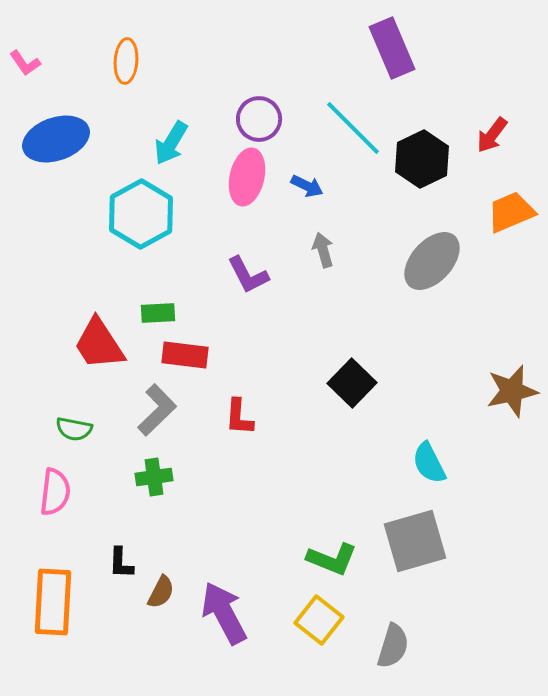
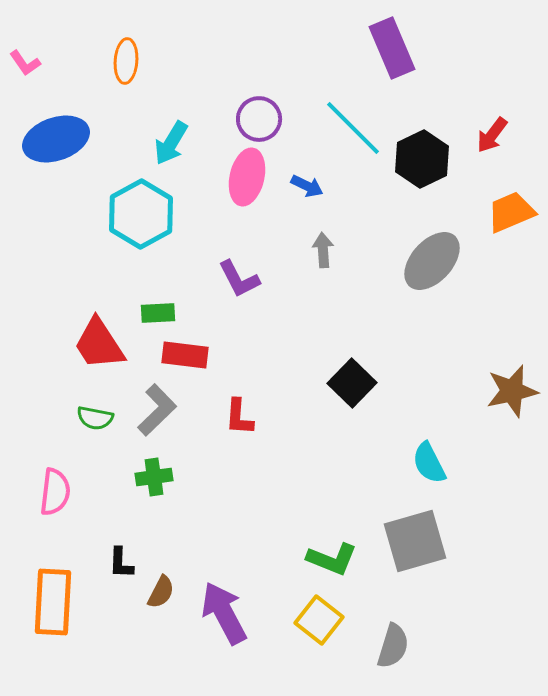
gray arrow: rotated 12 degrees clockwise
purple L-shape: moved 9 px left, 4 px down
green semicircle: moved 21 px right, 11 px up
